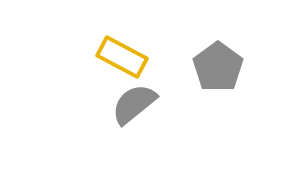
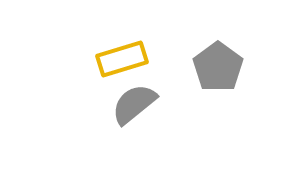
yellow rectangle: moved 2 px down; rotated 45 degrees counterclockwise
